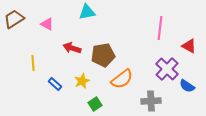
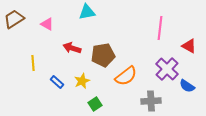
orange semicircle: moved 4 px right, 3 px up
blue rectangle: moved 2 px right, 2 px up
